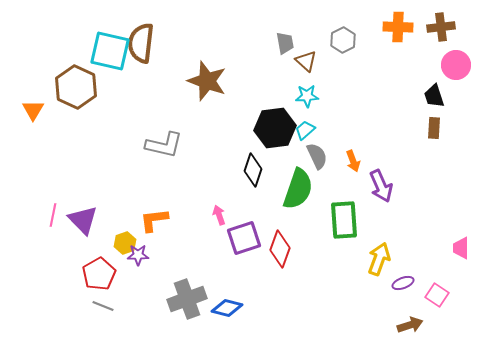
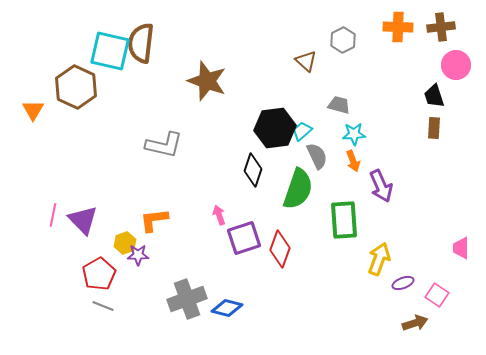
gray trapezoid: moved 54 px right, 62 px down; rotated 65 degrees counterclockwise
cyan star: moved 47 px right, 38 px down
cyan trapezoid: moved 3 px left, 1 px down
brown arrow: moved 5 px right, 2 px up
